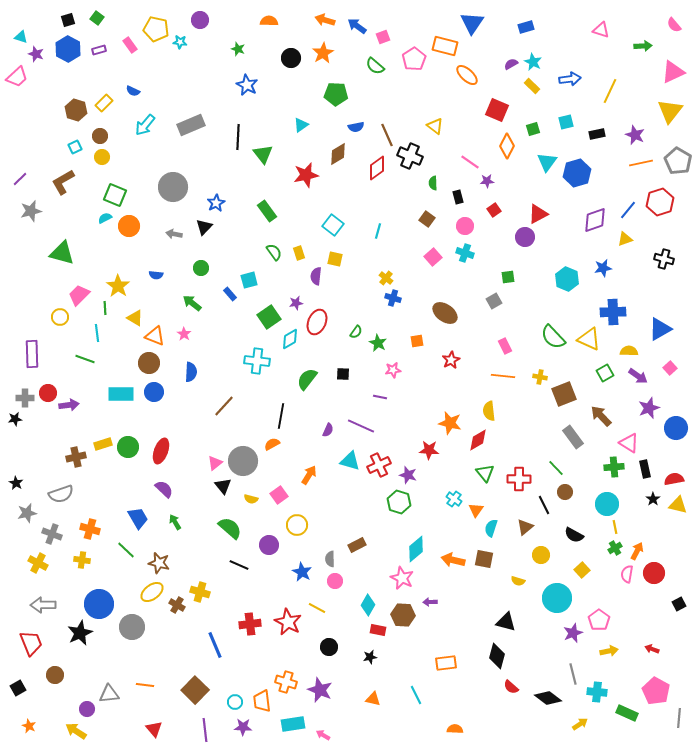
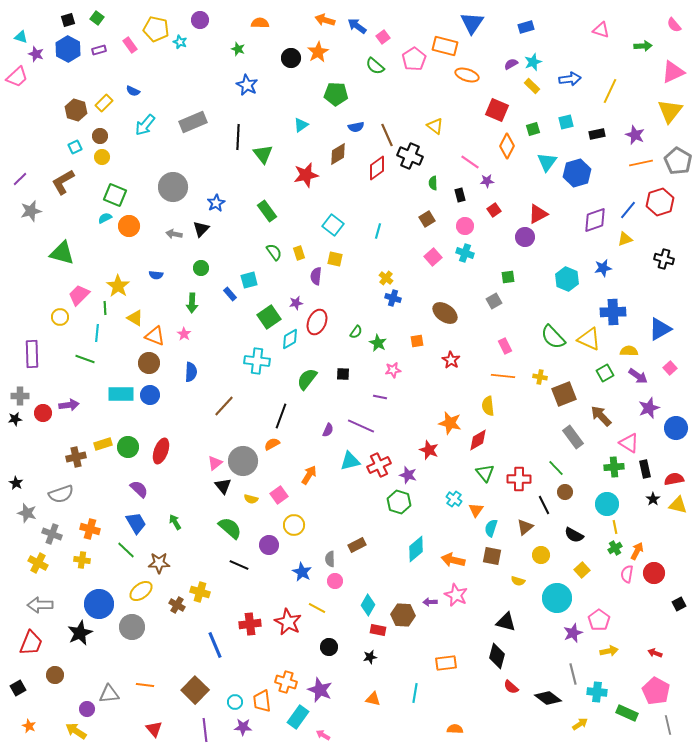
orange semicircle at (269, 21): moved 9 px left, 2 px down
pink square at (383, 37): rotated 16 degrees counterclockwise
cyan star at (180, 42): rotated 16 degrees clockwise
orange star at (323, 53): moved 5 px left, 1 px up
cyan star at (533, 62): rotated 24 degrees clockwise
orange ellipse at (467, 75): rotated 25 degrees counterclockwise
gray rectangle at (191, 125): moved 2 px right, 3 px up
black rectangle at (458, 197): moved 2 px right, 2 px up
brown square at (427, 219): rotated 21 degrees clockwise
black triangle at (204, 227): moved 3 px left, 2 px down
green arrow at (192, 303): rotated 126 degrees counterclockwise
cyan line at (97, 333): rotated 12 degrees clockwise
red star at (451, 360): rotated 12 degrees counterclockwise
blue circle at (154, 392): moved 4 px left, 3 px down
red circle at (48, 393): moved 5 px left, 20 px down
gray cross at (25, 398): moved 5 px left, 2 px up
yellow semicircle at (489, 411): moved 1 px left, 5 px up
black line at (281, 416): rotated 10 degrees clockwise
red star at (429, 450): rotated 18 degrees clockwise
cyan triangle at (350, 461): rotated 30 degrees counterclockwise
purple semicircle at (164, 489): moved 25 px left
gray star at (27, 513): rotated 30 degrees clockwise
blue trapezoid at (138, 518): moved 2 px left, 5 px down
yellow circle at (297, 525): moved 3 px left
brown square at (484, 559): moved 8 px right, 3 px up
brown star at (159, 563): rotated 15 degrees counterclockwise
pink star at (402, 578): moved 54 px right, 17 px down
yellow ellipse at (152, 592): moved 11 px left, 1 px up
gray arrow at (43, 605): moved 3 px left
red trapezoid at (31, 643): rotated 44 degrees clockwise
red arrow at (652, 649): moved 3 px right, 4 px down
cyan line at (416, 695): moved 1 px left, 2 px up; rotated 36 degrees clockwise
gray line at (679, 718): moved 11 px left, 7 px down; rotated 18 degrees counterclockwise
cyan rectangle at (293, 724): moved 5 px right, 7 px up; rotated 45 degrees counterclockwise
